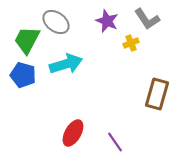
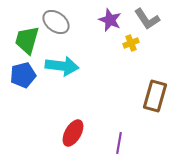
purple star: moved 3 px right, 1 px up
green trapezoid: rotated 12 degrees counterclockwise
cyan arrow: moved 4 px left, 2 px down; rotated 24 degrees clockwise
blue pentagon: rotated 30 degrees counterclockwise
brown rectangle: moved 2 px left, 2 px down
purple line: moved 4 px right, 1 px down; rotated 45 degrees clockwise
